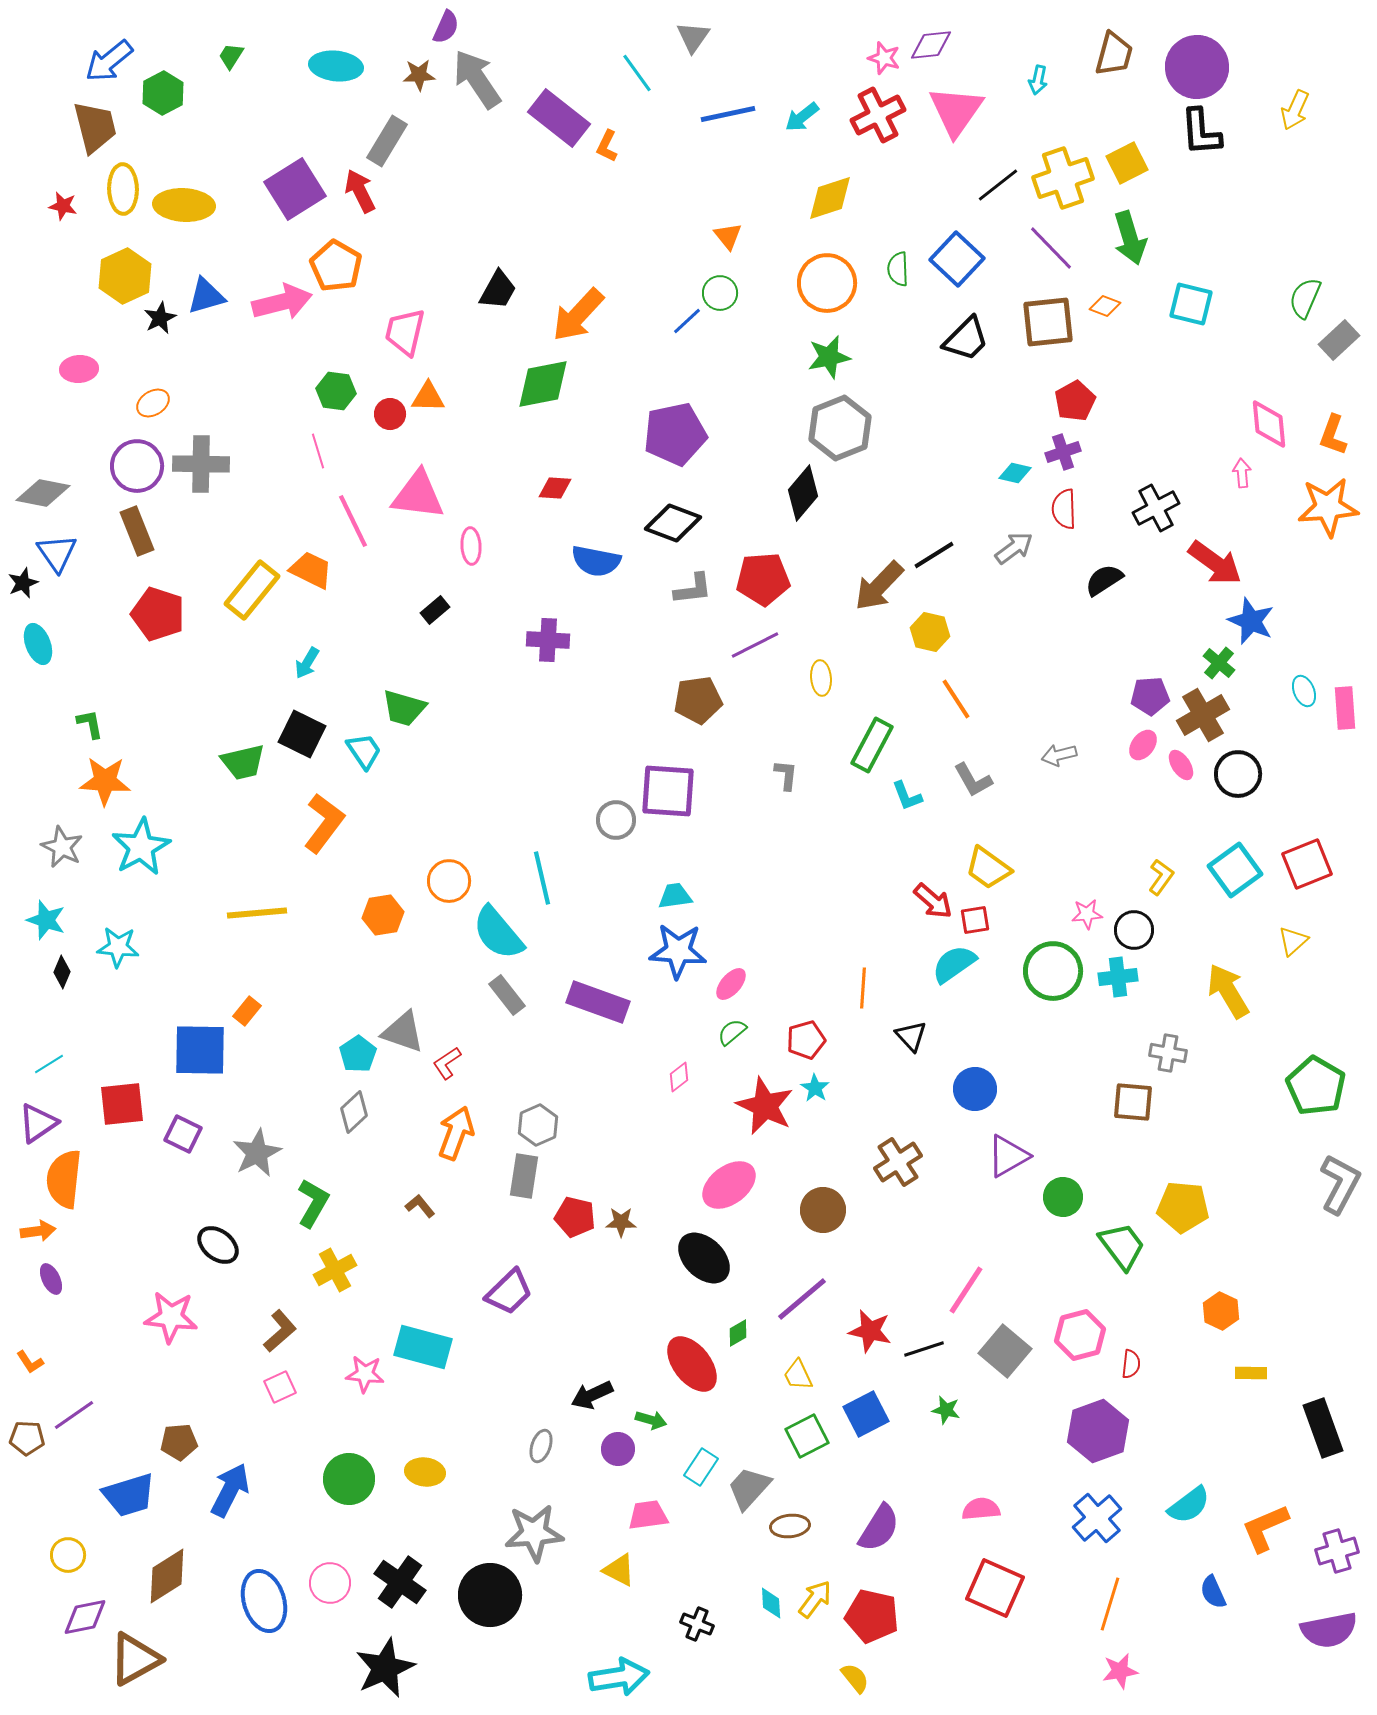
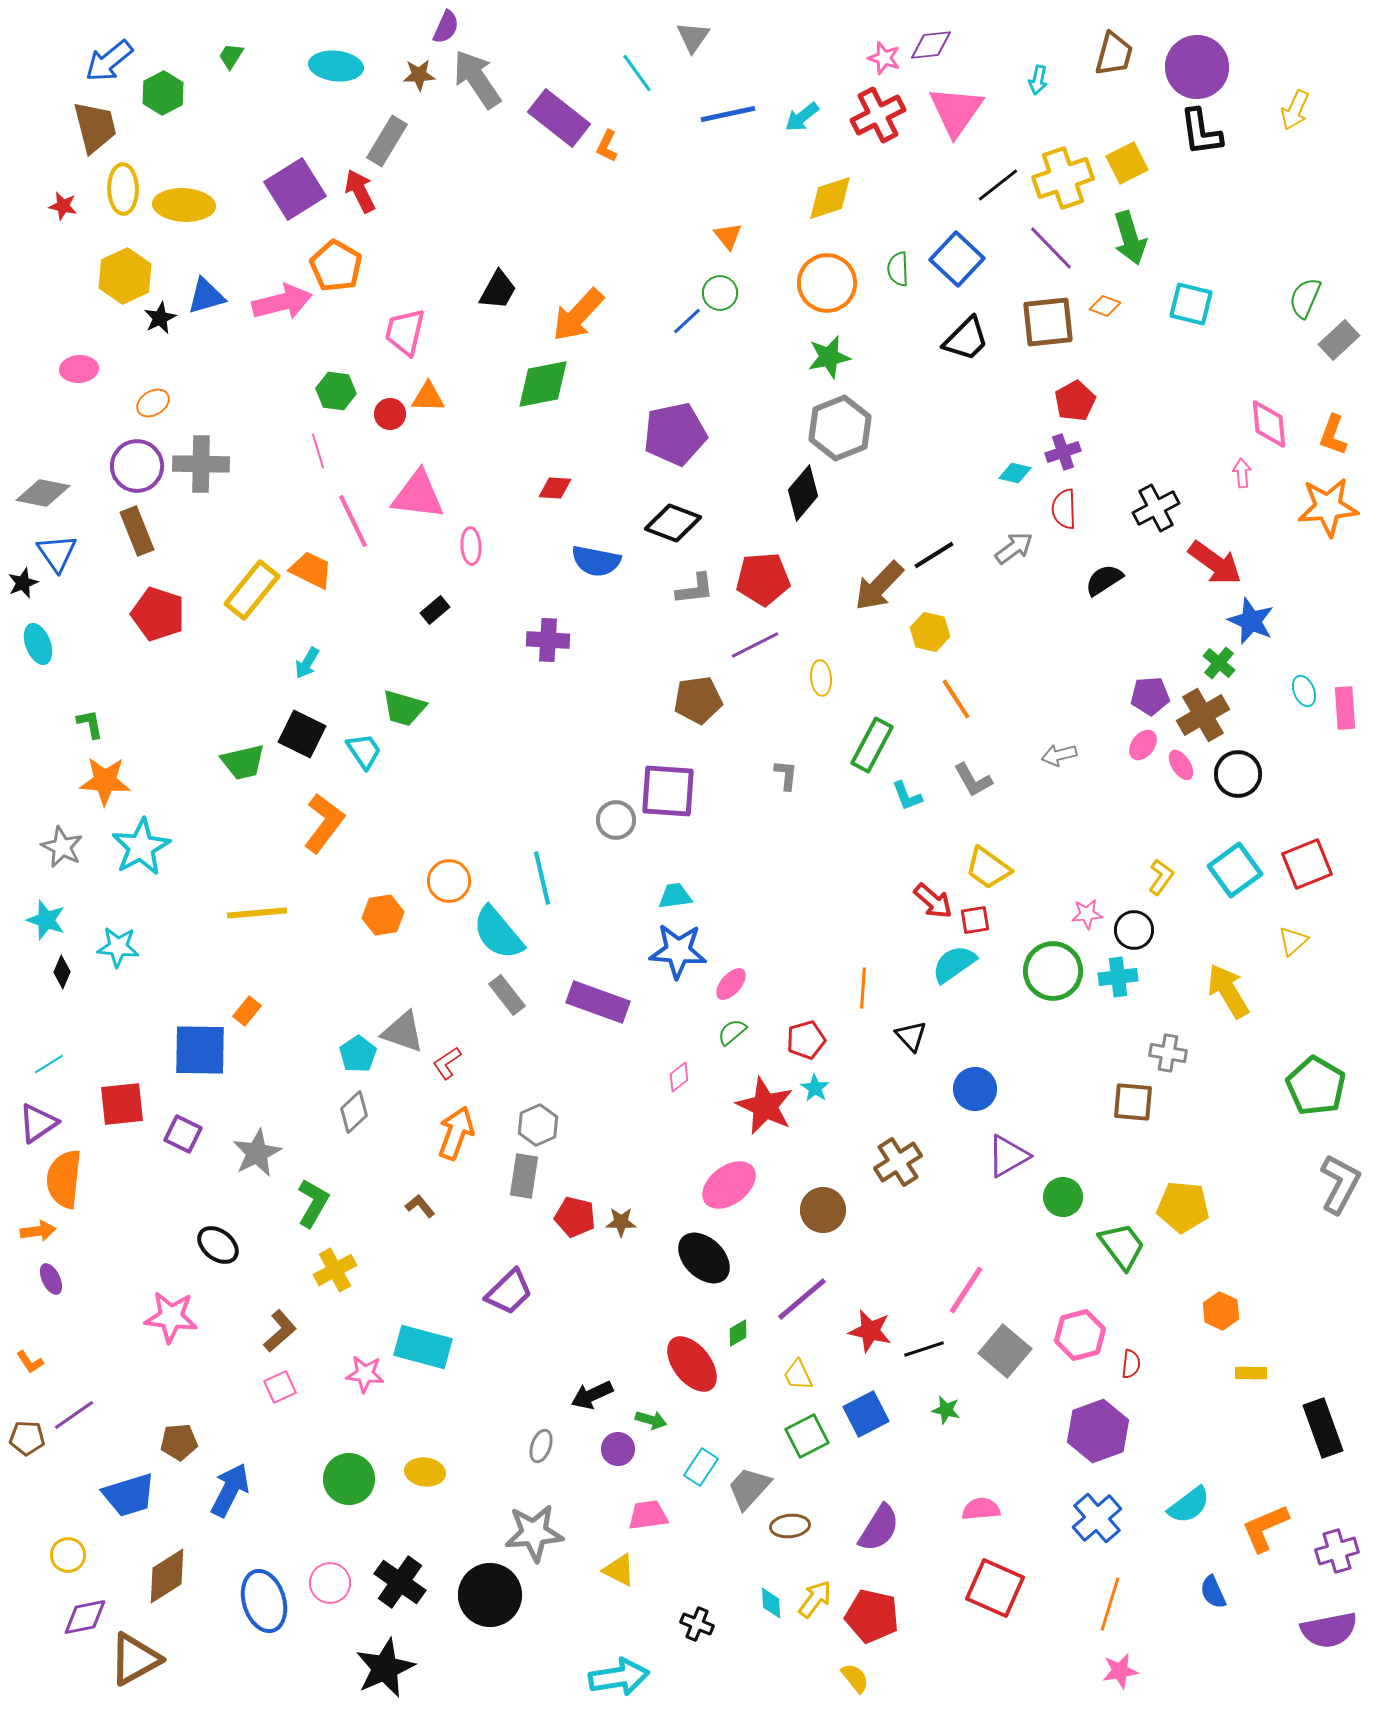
black L-shape at (1201, 132): rotated 4 degrees counterclockwise
gray L-shape at (693, 589): moved 2 px right
